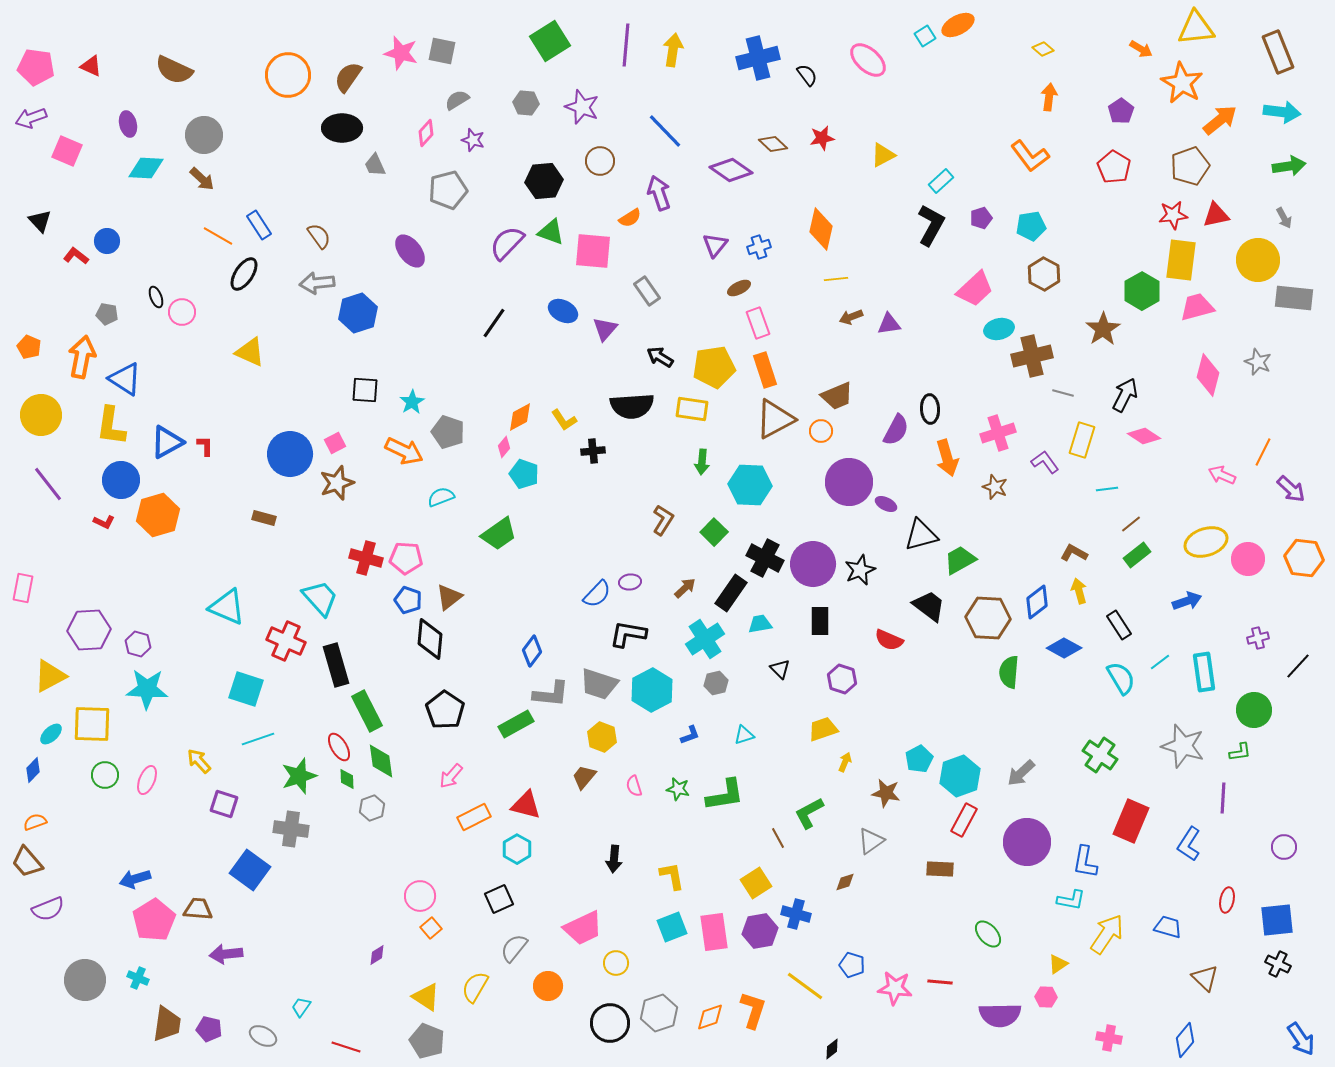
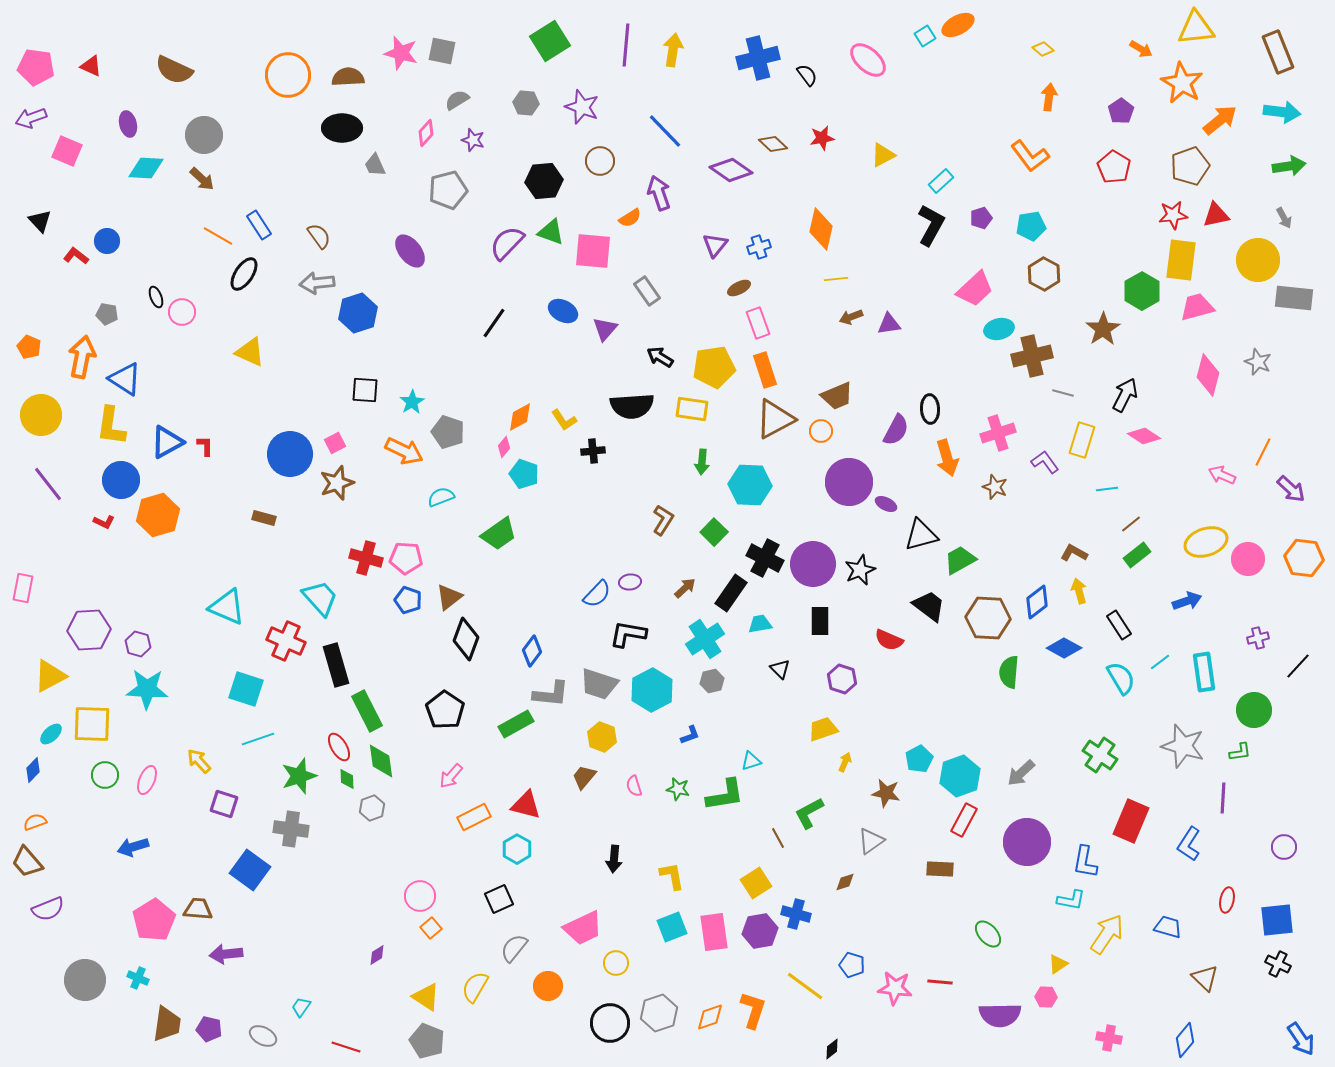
brown semicircle at (348, 77): rotated 52 degrees clockwise
black diamond at (430, 639): moved 36 px right; rotated 15 degrees clockwise
gray hexagon at (716, 683): moved 4 px left, 2 px up
cyan triangle at (744, 735): moved 7 px right, 26 px down
blue arrow at (135, 879): moved 2 px left, 32 px up
